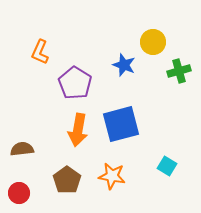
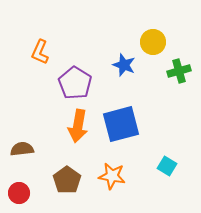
orange arrow: moved 4 px up
